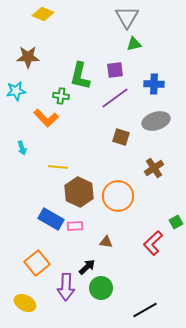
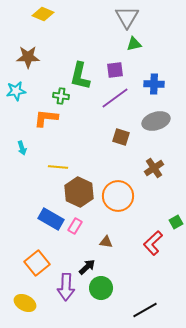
orange L-shape: rotated 140 degrees clockwise
pink rectangle: rotated 56 degrees counterclockwise
